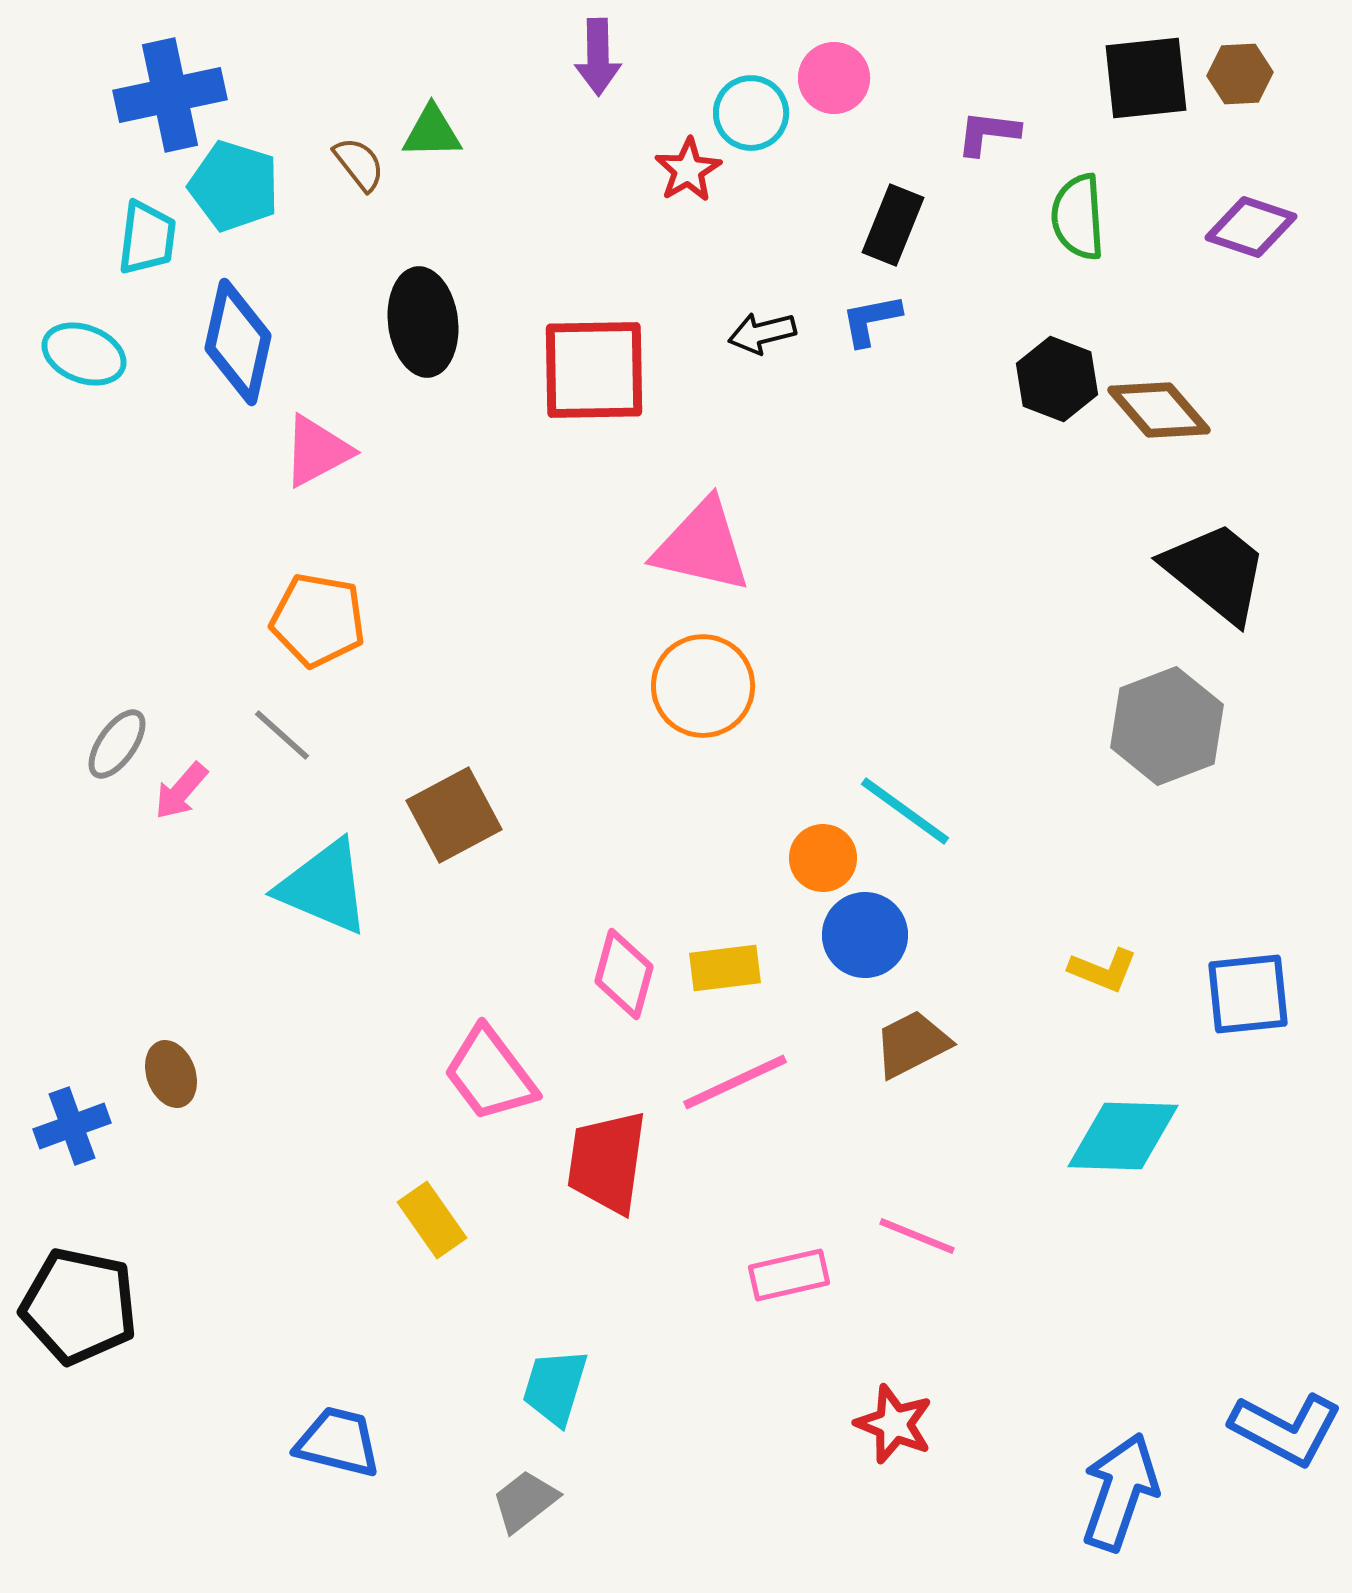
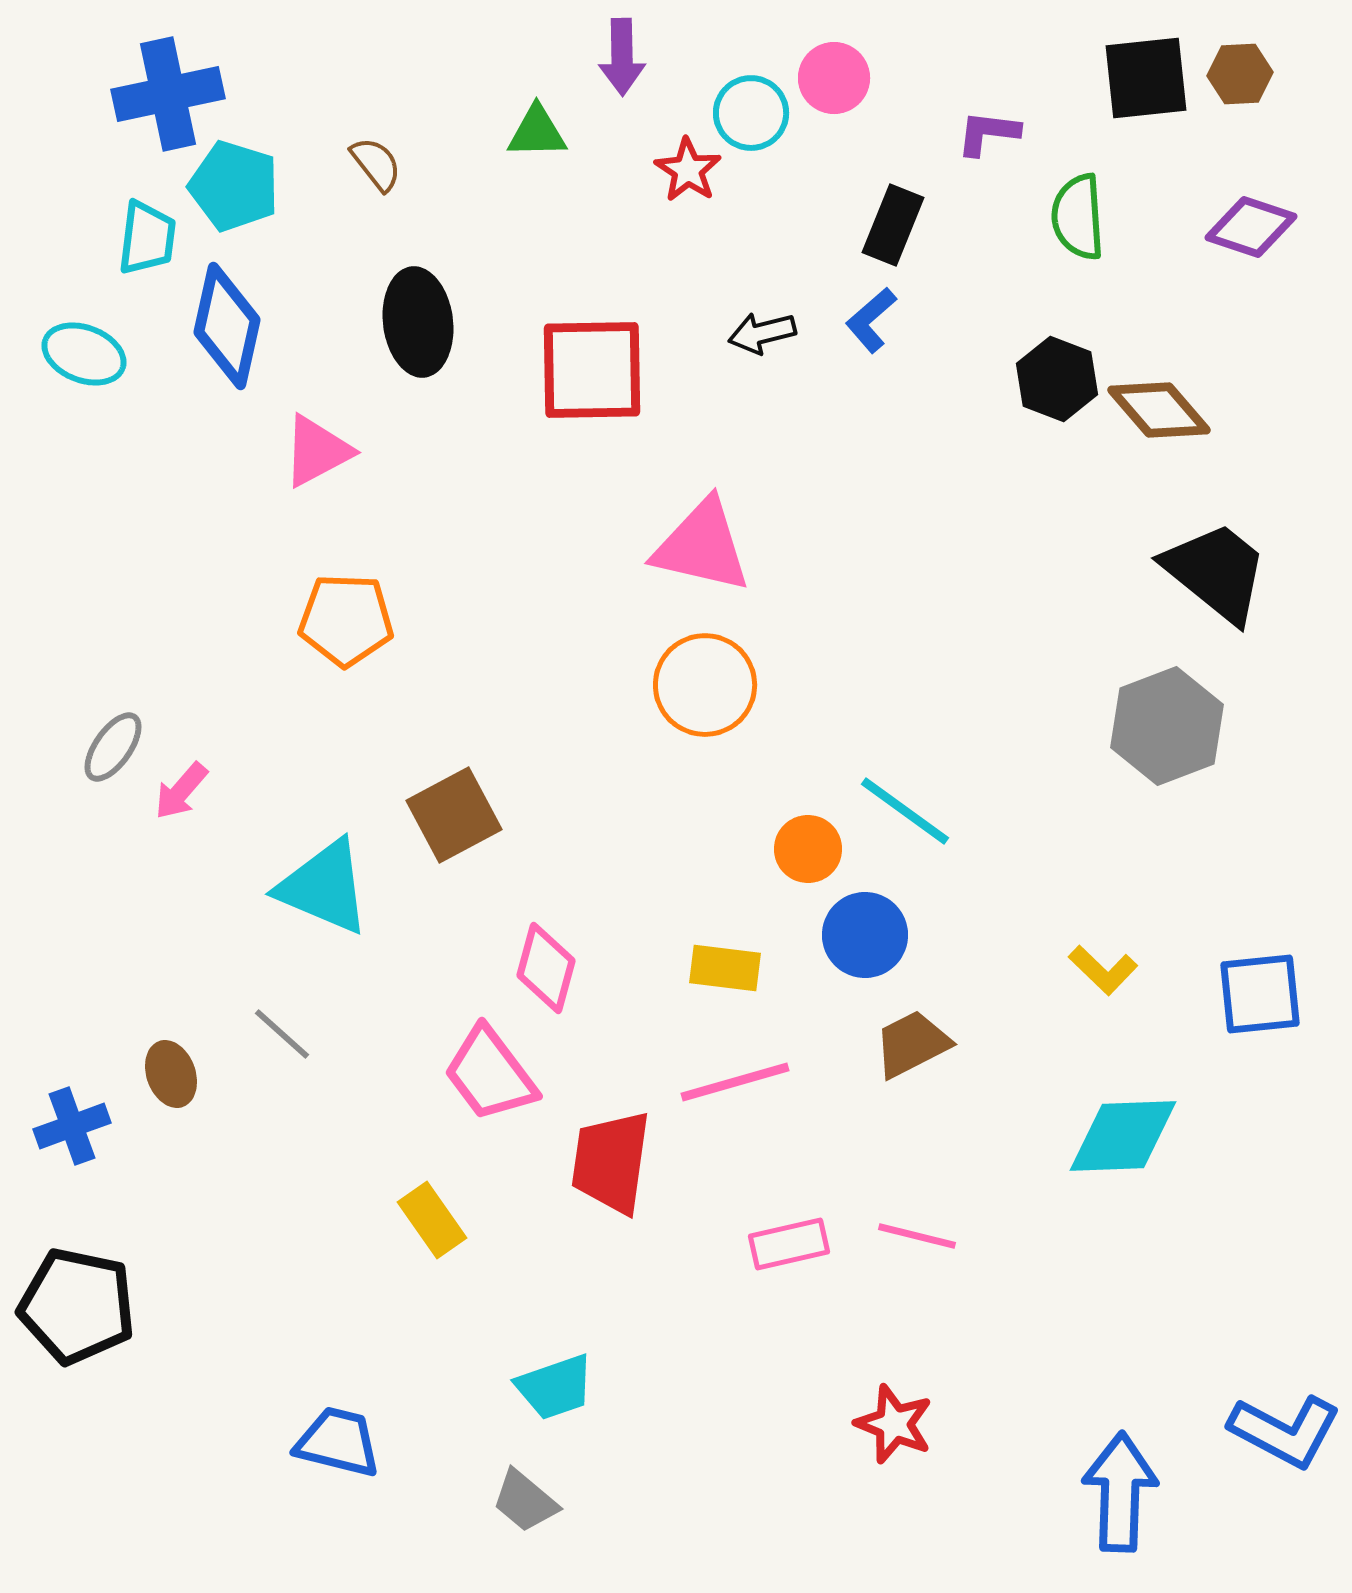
purple arrow at (598, 57): moved 24 px right
blue cross at (170, 95): moved 2 px left, 1 px up
green triangle at (432, 132): moved 105 px right
brown semicircle at (359, 164): moved 17 px right
red star at (688, 170): rotated 8 degrees counterclockwise
blue L-shape at (871, 320): rotated 30 degrees counterclockwise
black ellipse at (423, 322): moved 5 px left
blue diamond at (238, 342): moved 11 px left, 16 px up
red square at (594, 370): moved 2 px left
orange pentagon at (318, 620): moved 28 px right; rotated 8 degrees counterclockwise
orange circle at (703, 686): moved 2 px right, 1 px up
gray line at (282, 735): moved 299 px down
gray ellipse at (117, 744): moved 4 px left, 3 px down
orange circle at (823, 858): moved 15 px left, 9 px up
yellow rectangle at (725, 968): rotated 14 degrees clockwise
yellow L-shape at (1103, 970): rotated 22 degrees clockwise
pink diamond at (624, 974): moved 78 px left, 6 px up
blue square at (1248, 994): moved 12 px right
pink line at (735, 1082): rotated 9 degrees clockwise
cyan diamond at (1123, 1136): rotated 4 degrees counterclockwise
red trapezoid at (607, 1162): moved 4 px right
pink line at (917, 1236): rotated 8 degrees counterclockwise
pink rectangle at (789, 1275): moved 31 px up
black pentagon at (79, 1306): moved 2 px left
cyan trapezoid at (555, 1387): rotated 126 degrees counterclockwise
blue L-shape at (1286, 1429): moved 1 px left, 2 px down
blue arrow at (1120, 1492): rotated 17 degrees counterclockwise
gray trapezoid at (525, 1501): rotated 102 degrees counterclockwise
